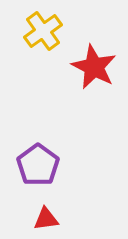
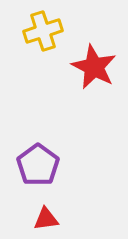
yellow cross: rotated 18 degrees clockwise
